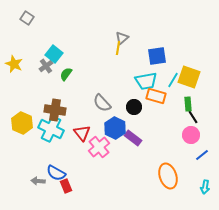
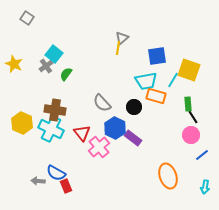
yellow square: moved 7 px up
